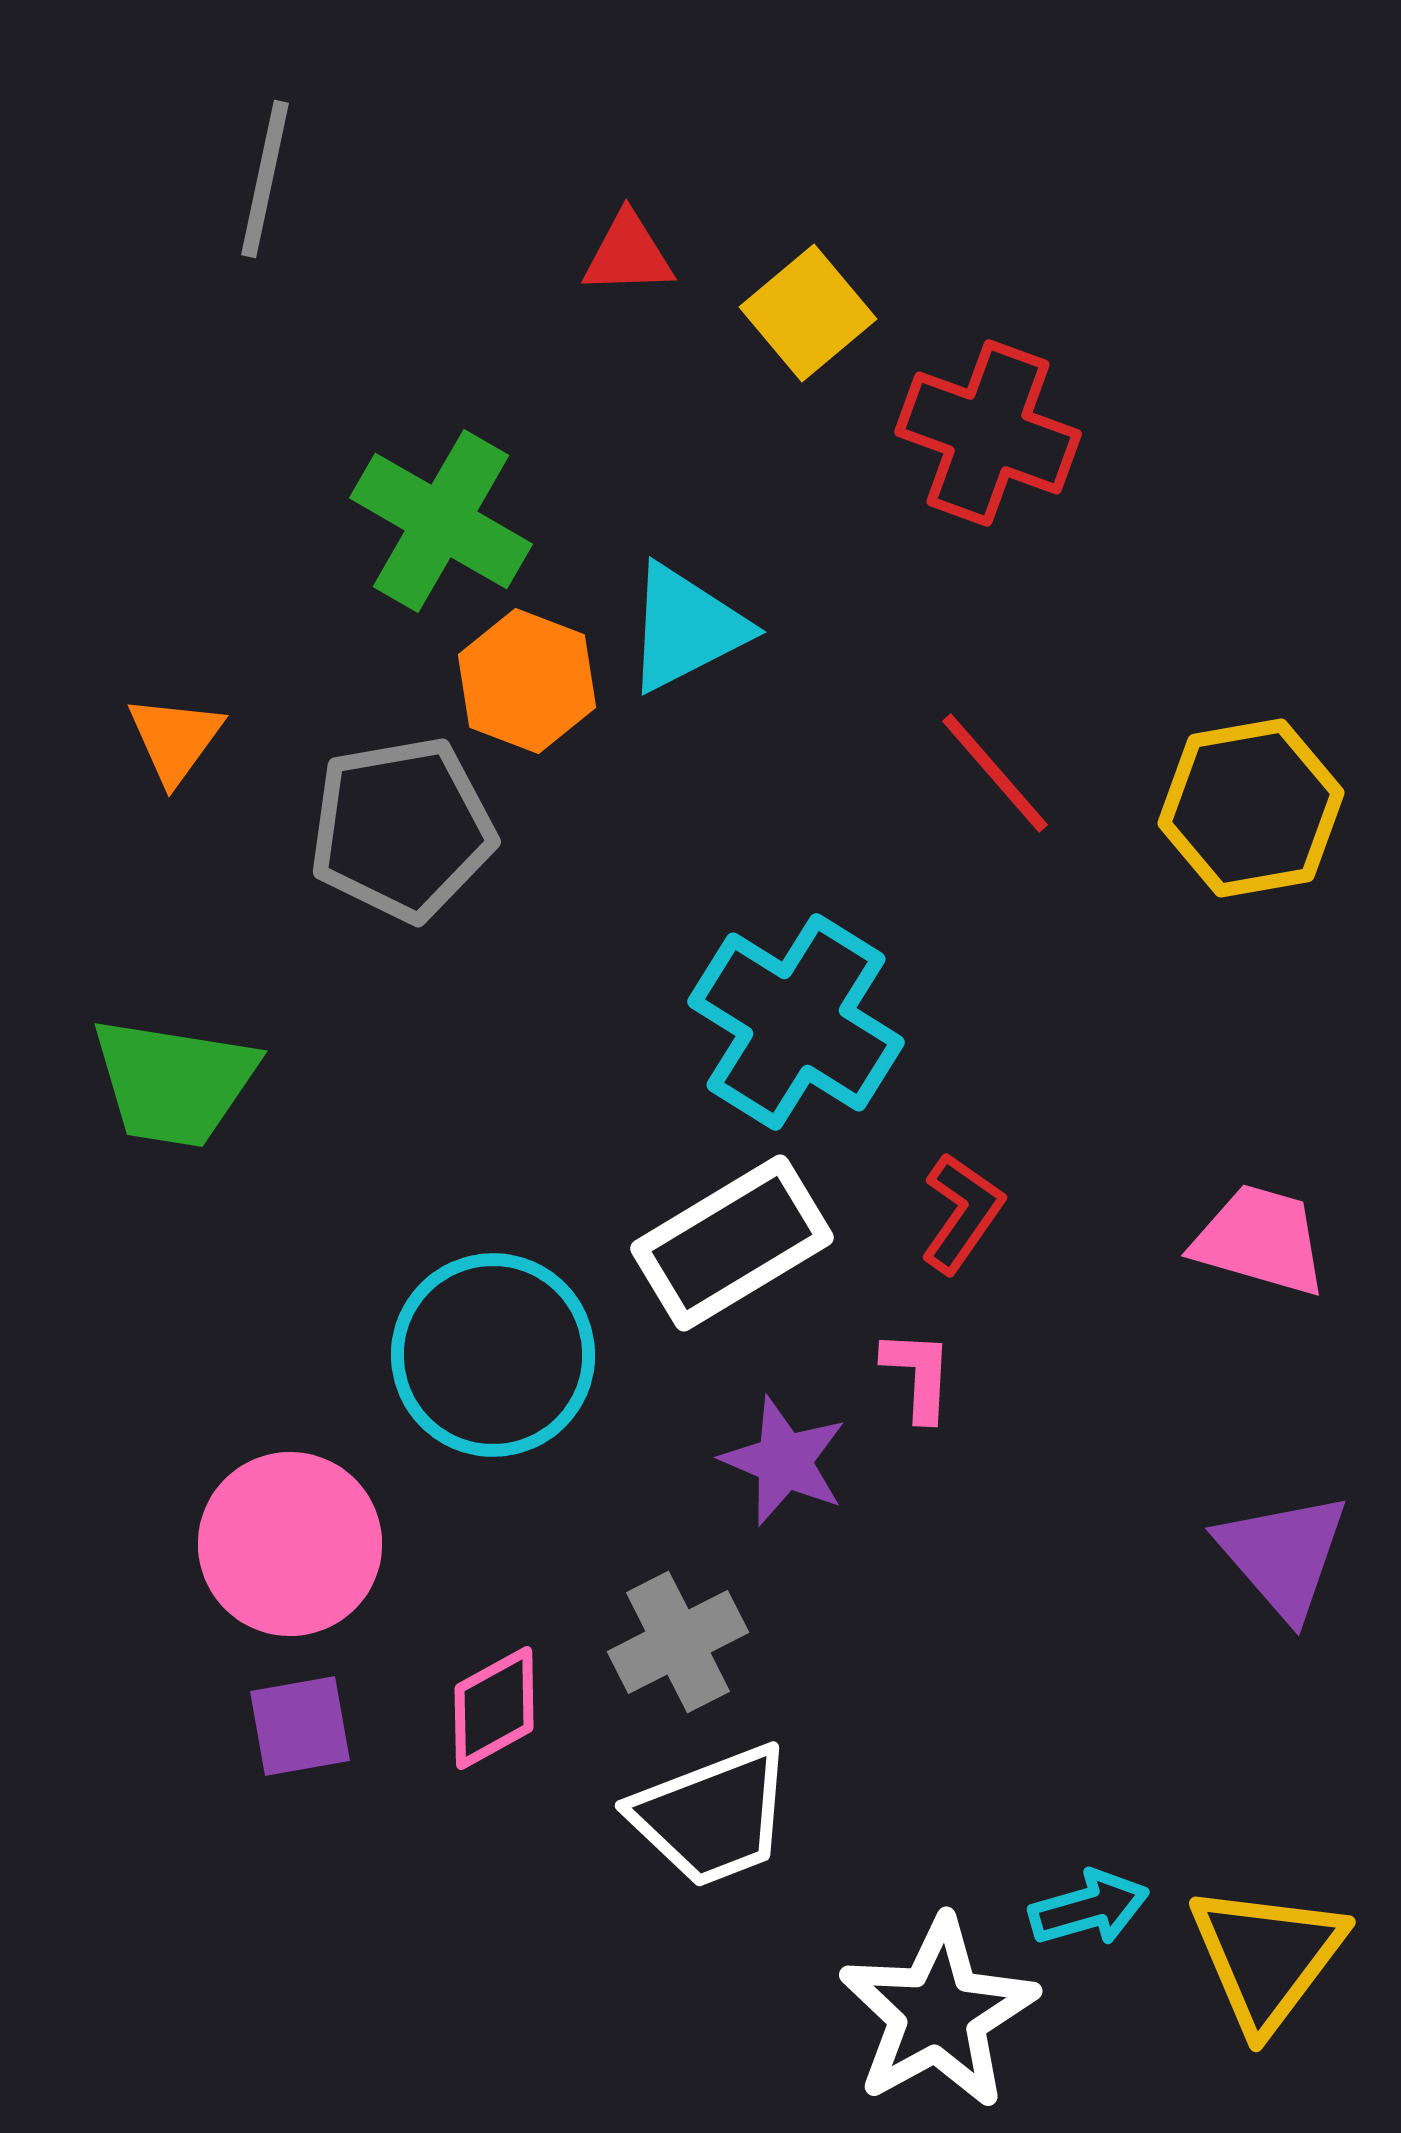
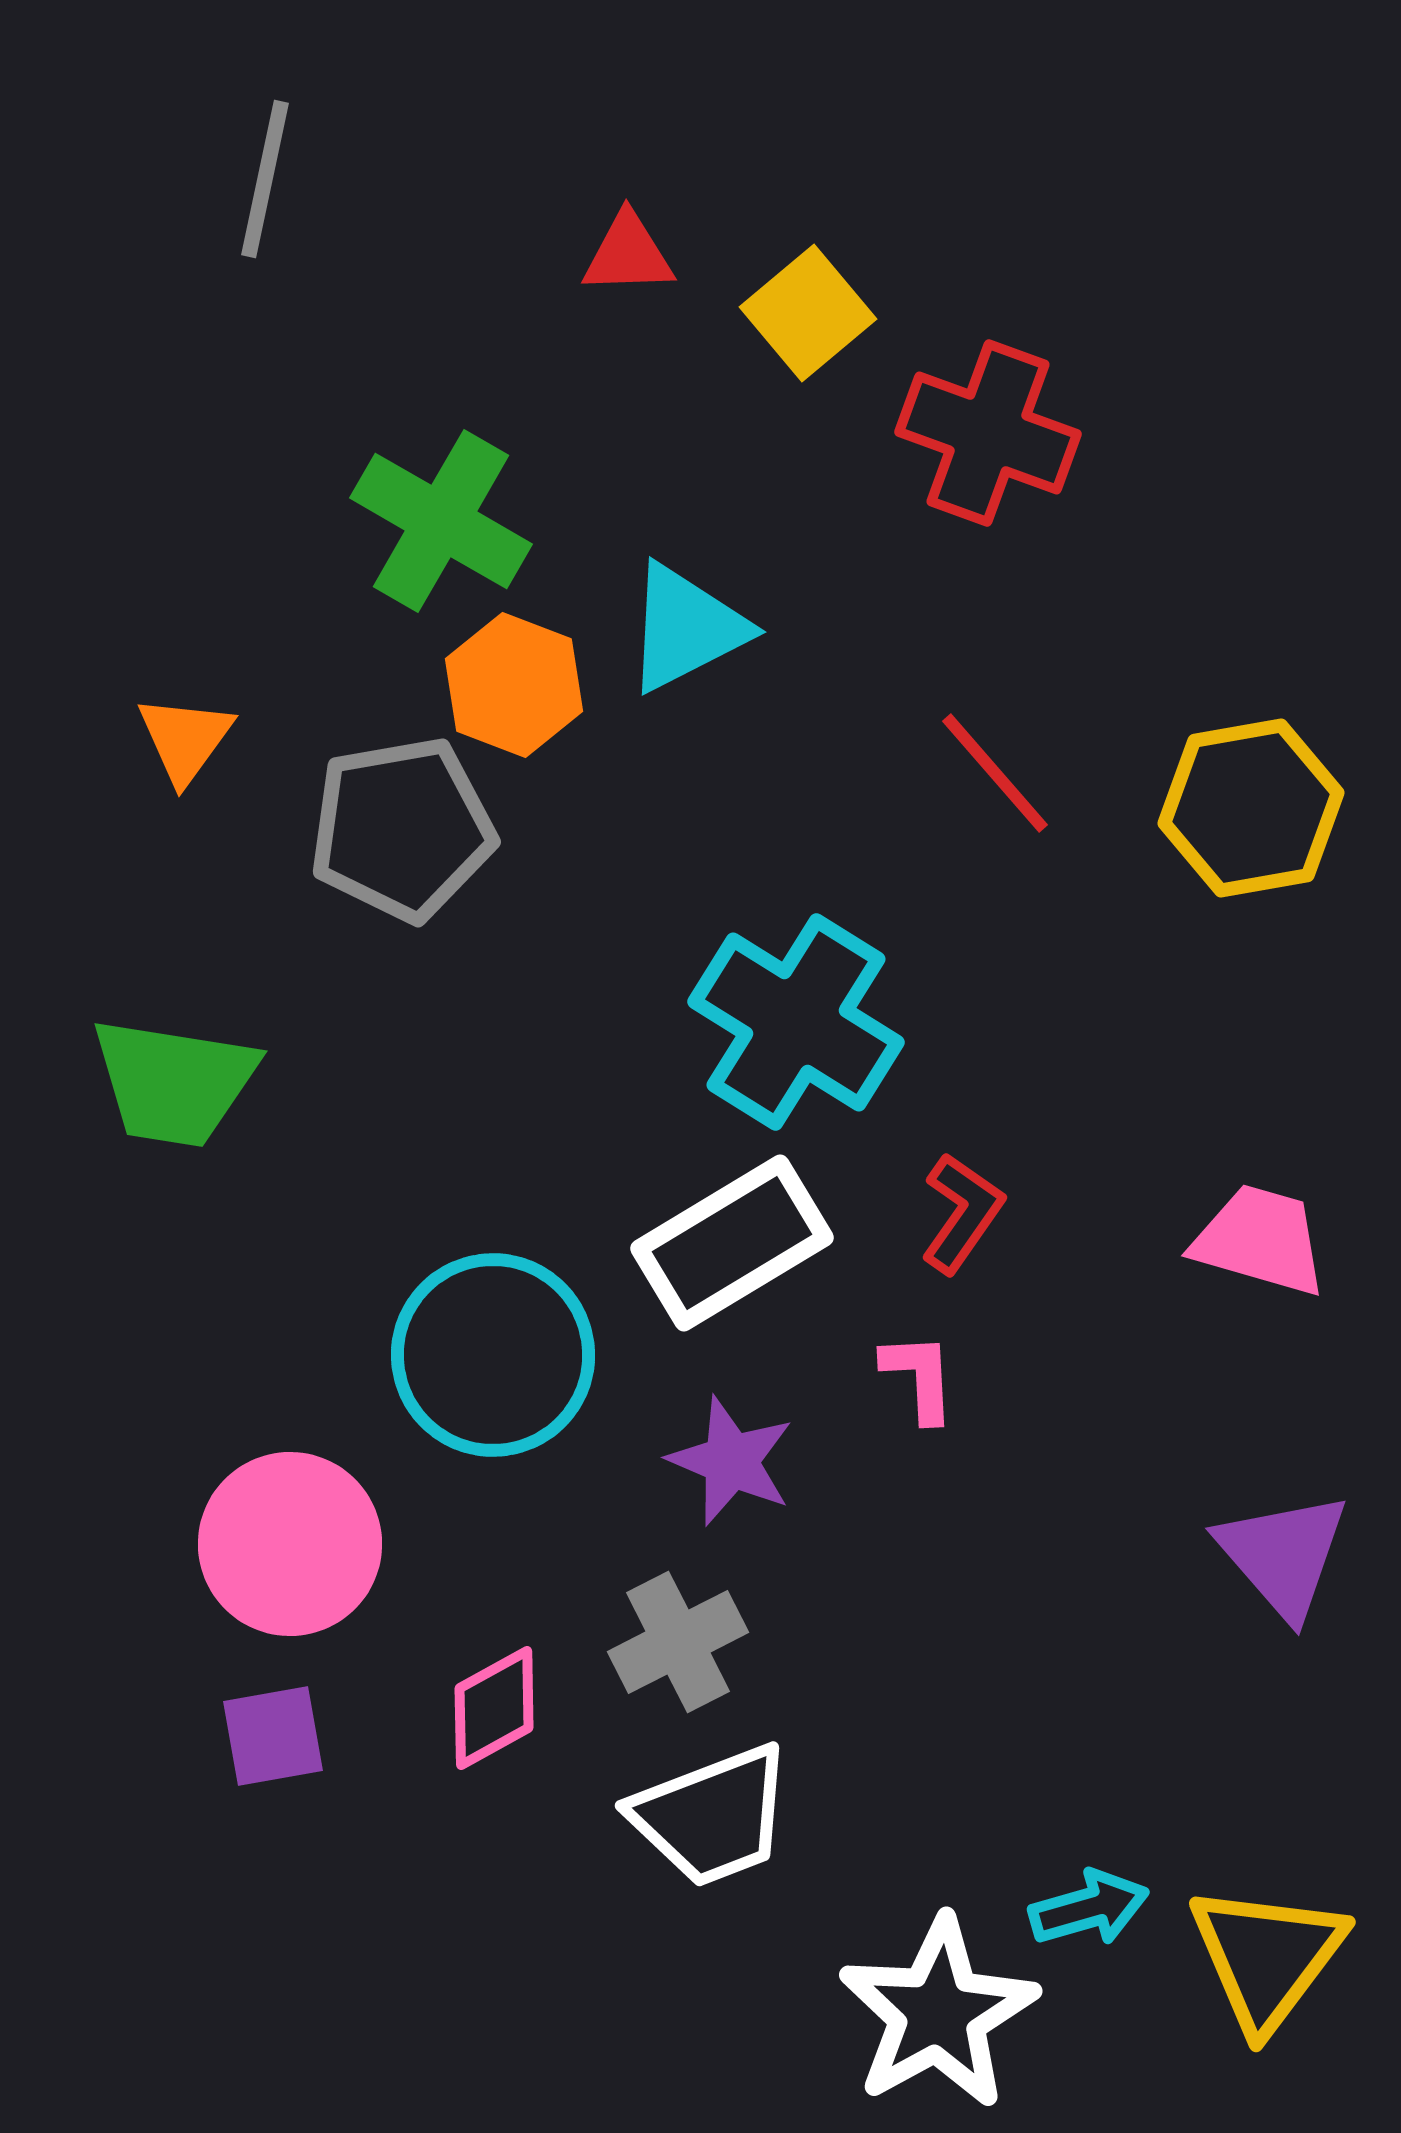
orange hexagon: moved 13 px left, 4 px down
orange triangle: moved 10 px right
pink L-shape: moved 1 px right, 2 px down; rotated 6 degrees counterclockwise
purple star: moved 53 px left
purple square: moved 27 px left, 10 px down
